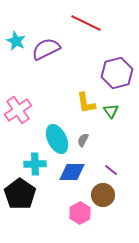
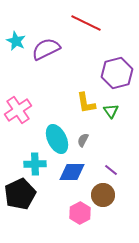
black pentagon: rotated 12 degrees clockwise
